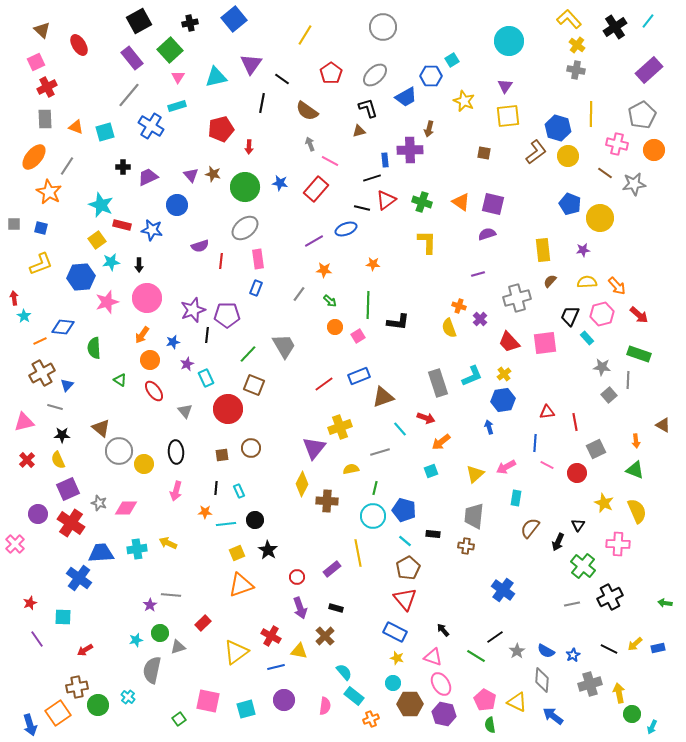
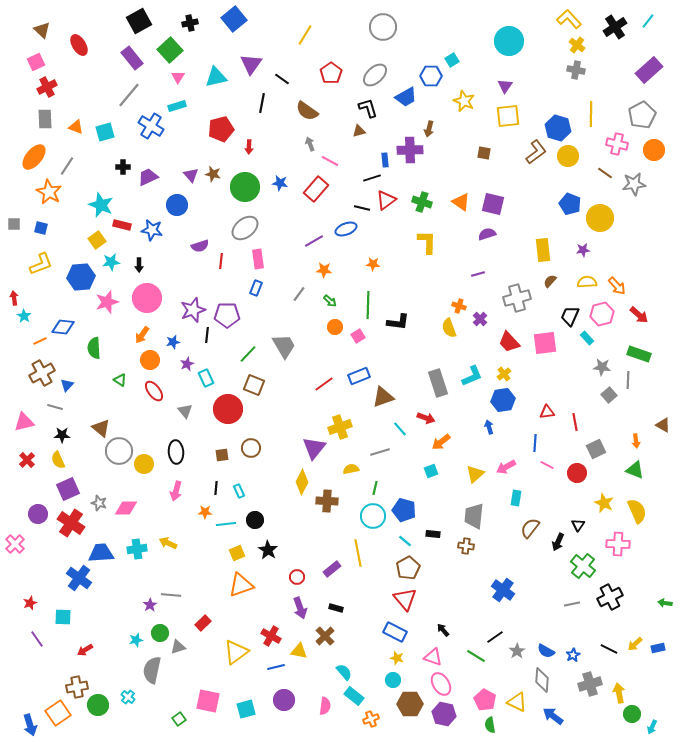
yellow diamond at (302, 484): moved 2 px up
cyan circle at (393, 683): moved 3 px up
